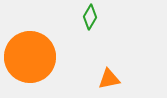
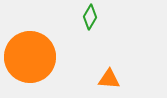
orange triangle: rotated 15 degrees clockwise
